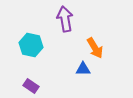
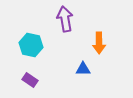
orange arrow: moved 4 px right, 5 px up; rotated 30 degrees clockwise
purple rectangle: moved 1 px left, 6 px up
